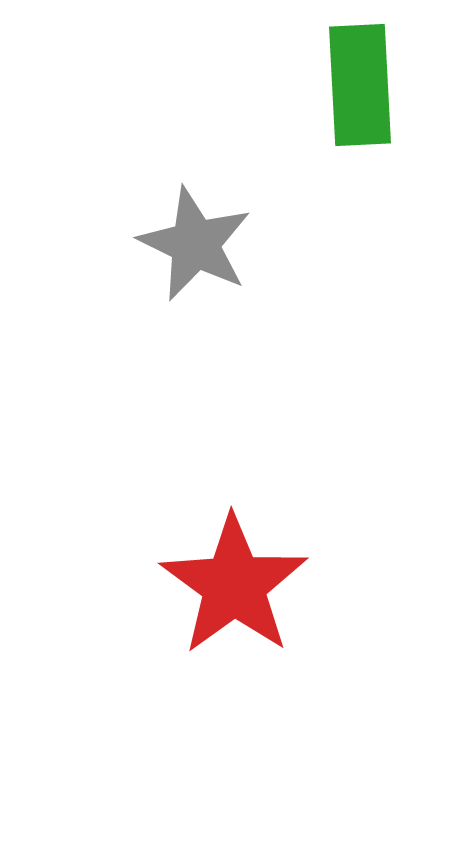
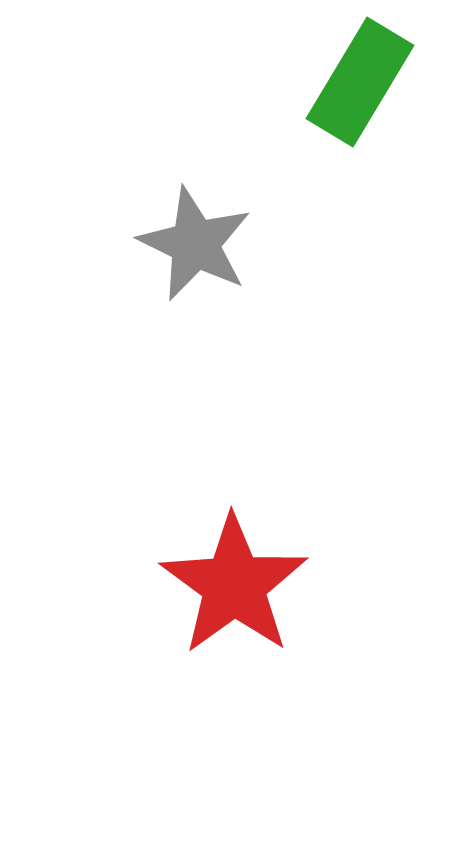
green rectangle: moved 3 px up; rotated 34 degrees clockwise
